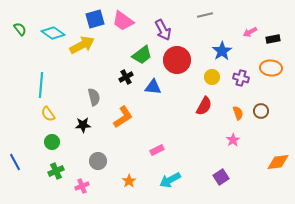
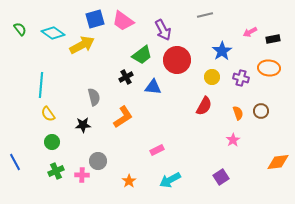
orange ellipse: moved 2 px left
pink cross: moved 11 px up; rotated 24 degrees clockwise
